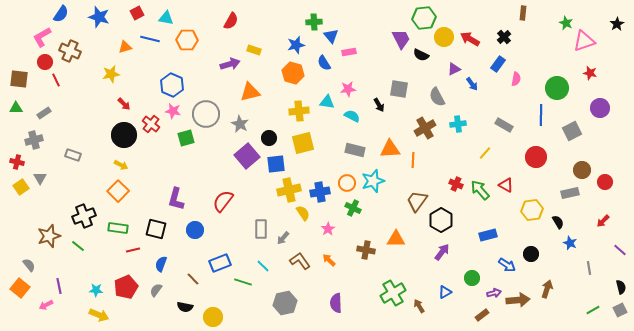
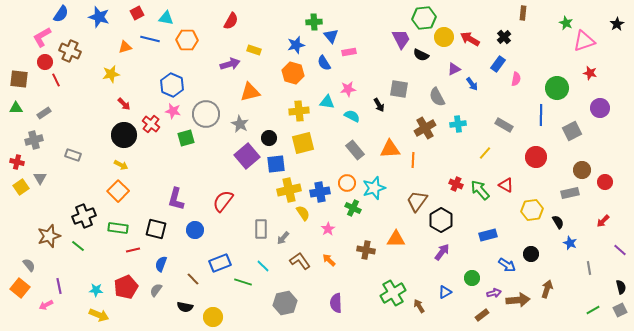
gray rectangle at (355, 150): rotated 36 degrees clockwise
cyan star at (373, 181): moved 1 px right, 7 px down
